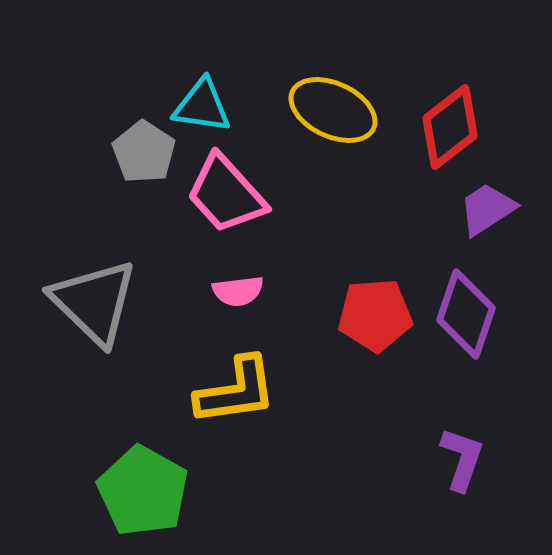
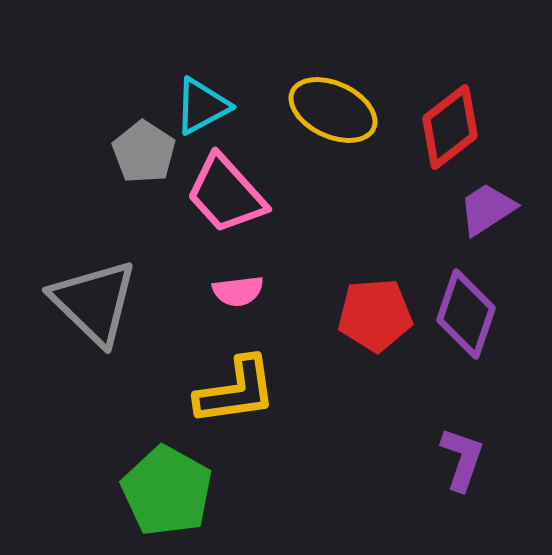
cyan triangle: rotated 36 degrees counterclockwise
green pentagon: moved 24 px right
